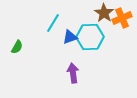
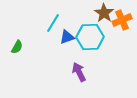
orange cross: moved 2 px down
blue triangle: moved 3 px left
purple arrow: moved 6 px right, 1 px up; rotated 18 degrees counterclockwise
